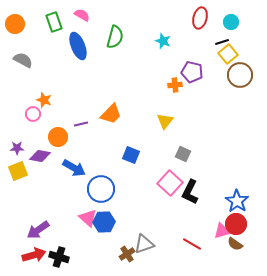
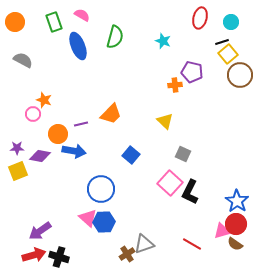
orange circle at (15, 24): moved 2 px up
yellow triangle at (165, 121): rotated 24 degrees counterclockwise
orange circle at (58, 137): moved 3 px up
blue square at (131, 155): rotated 18 degrees clockwise
blue arrow at (74, 168): moved 17 px up; rotated 20 degrees counterclockwise
purple arrow at (38, 230): moved 2 px right, 1 px down
